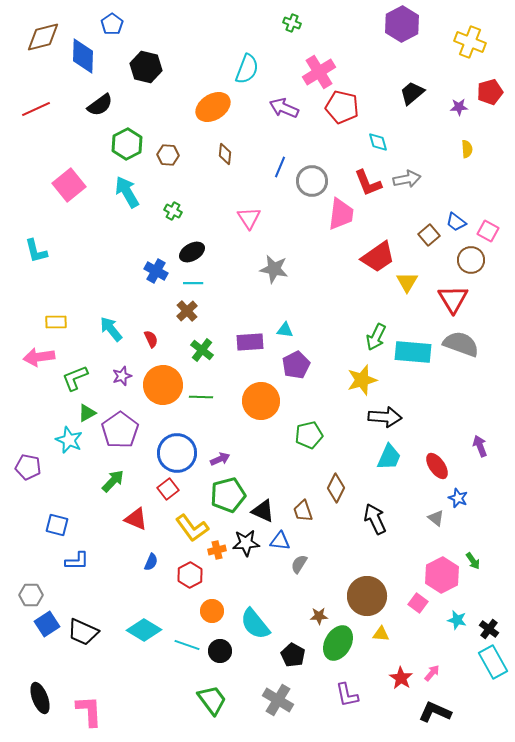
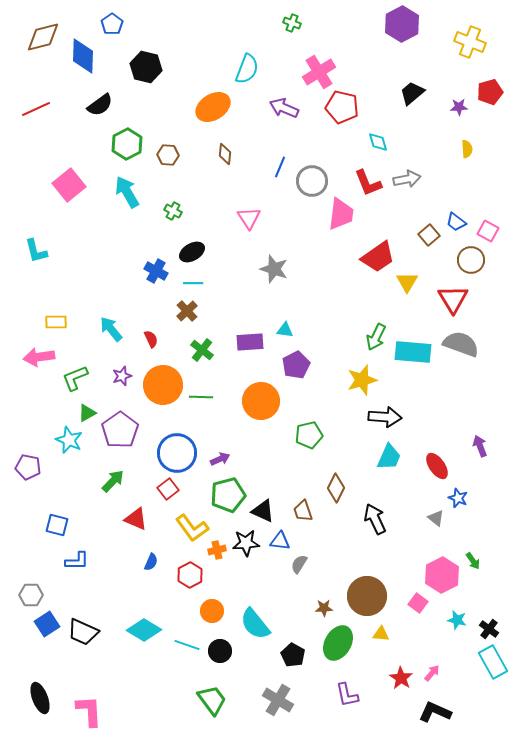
gray star at (274, 269): rotated 8 degrees clockwise
brown star at (319, 616): moved 5 px right, 8 px up
